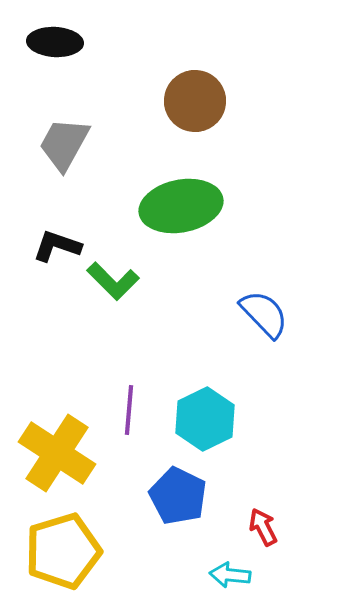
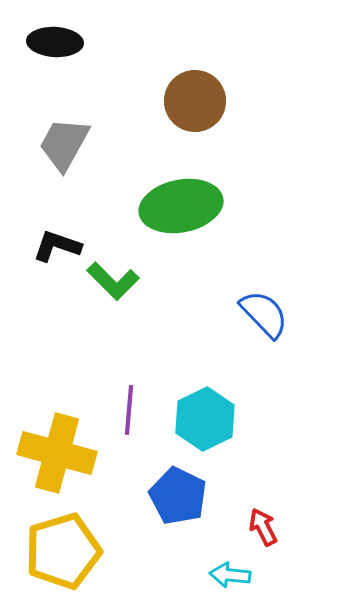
yellow cross: rotated 18 degrees counterclockwise
